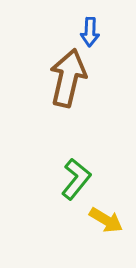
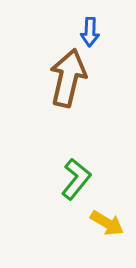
yellow arrow: moved 1 px right, 3 px down
